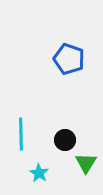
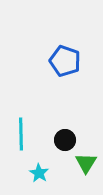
blue pentagon: moved 4 px left, 2 px down
